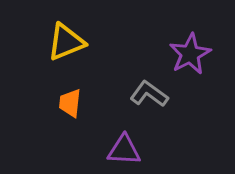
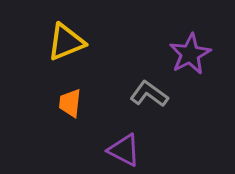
purple triangle: rotated 24 degrees clockwise
